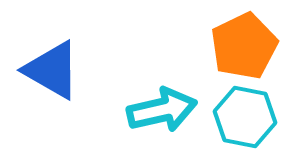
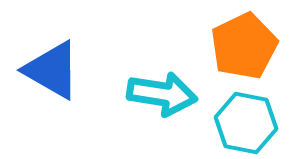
cyan arrow: moved 16 px up; rotated 22 degrees clockwise
cyan hexagon: moved 1 px right, 6 px down
